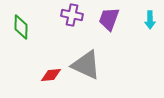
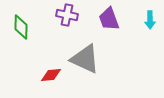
purple cross: moved 5 px left
purple trapezoid: rotated 40 degrees counterclockwise
gray triangle: moved 1 px left, 6 px up
